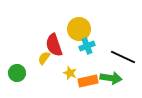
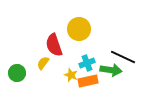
cyan cross: moved 17 px down
yellow semicircle: moved 1 px left, 5 px down
yellow star: moved 1 px right, 2 px down
green arrow: moved 8 px up
